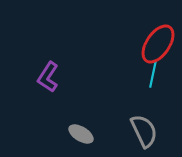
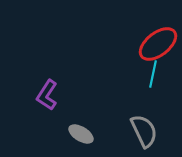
red ellipse: rotated 18 degrees clockwise
purple L-shape: moved 1 px left, 18 px down
